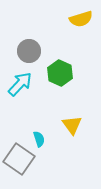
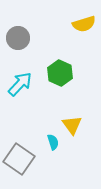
yellow semicircle: moved 3 px right, 5 px down
gray circle: moved 11 px left, 13 px up
cyan semicircle: moved 14 px right, 3 px down
